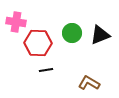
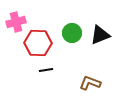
pink cross: rotated 24 degrees counterclockwise
brown L-shape: moved 1 px right; rotated 10 degrees counterclockwise
